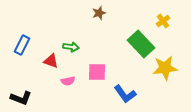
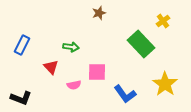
red triangle: moved 6 px down; rotated 28 degrees clockwise
yellow star: moved 16 px down; rotated 30 degrees counterclockwise
pink semicircle: moved 6 px right, 4 px down
